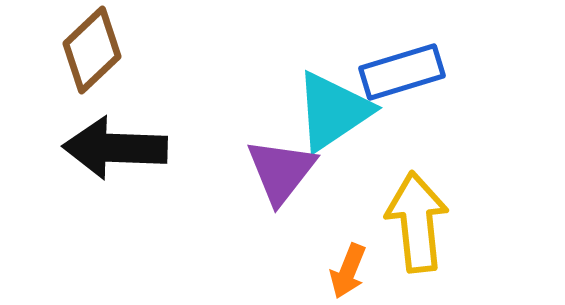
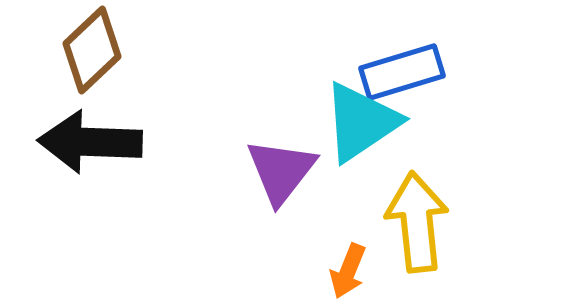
cyan triangle: moved 28 px right, 11 px down
black arrow: moved 25 px left, 6 px up
